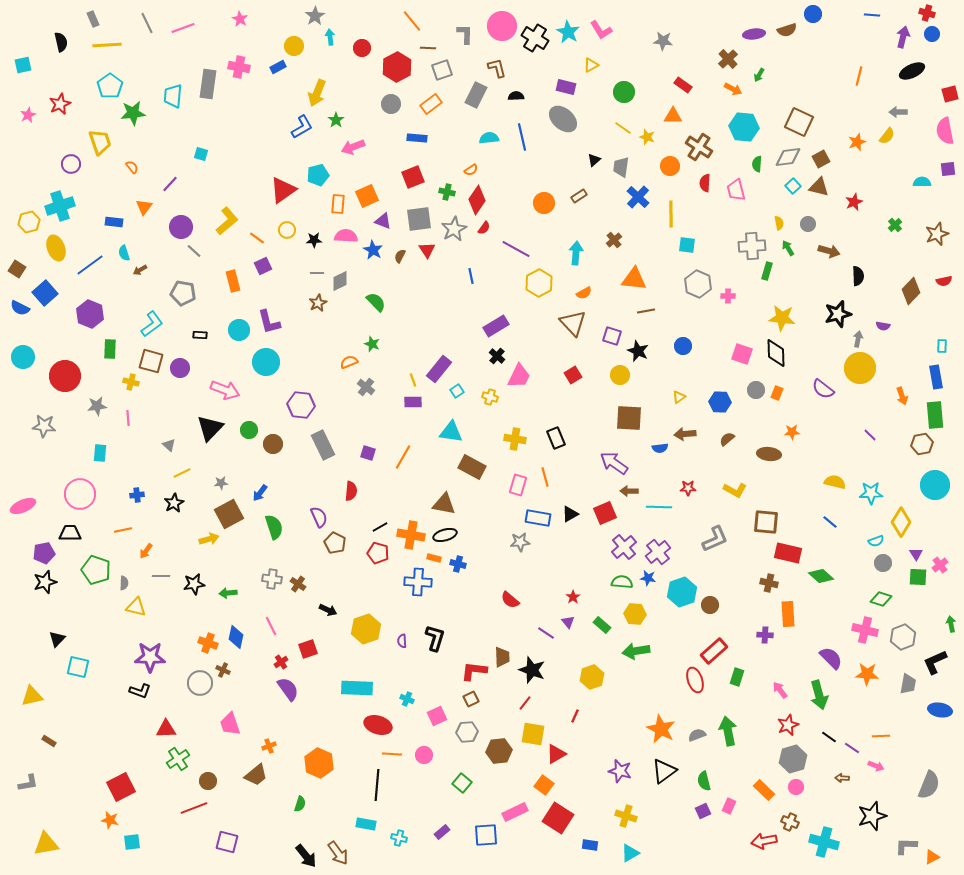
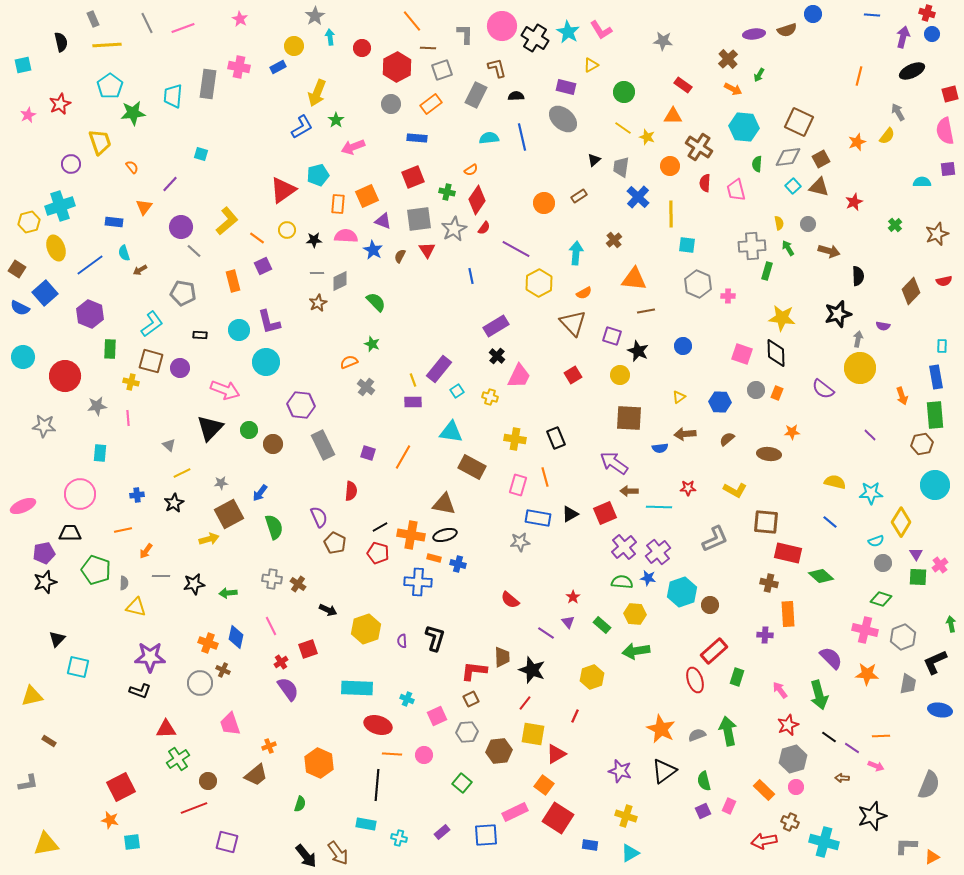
gray arrow at (898, 112): rotated 60 degrees clockwise
